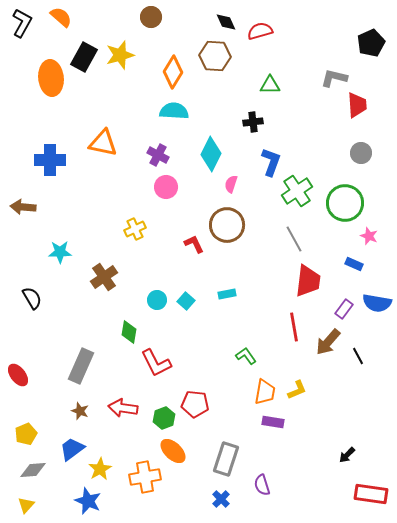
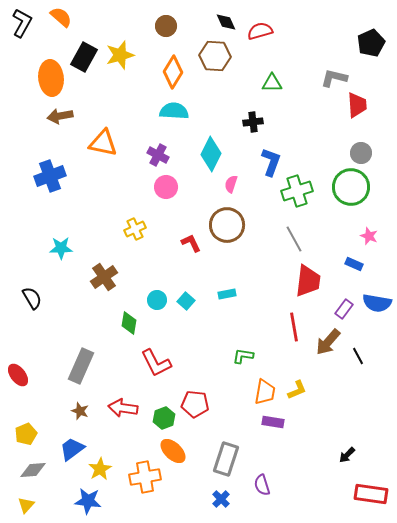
brown circle at (151, 17): moved 15 px right, 9 px down
green triangle at (270, 85): moved 2 px right, 2 px up
blue cross at (50, 160): moved 16 px down; rotated 20 degrees counterclockwise
green cross at (297, 191): rotated 16 degrees clockwise
green circle at (345, 203): moved 6 px right, 16 px up
brown arrow at (23, 207): moved 37 px right, 91 px up; rotated 15 degrees counterclockwise
red L-shape at (194, 244): moved 3 px left, 1 px up
cyan star at (60, 252): moved 1 px right, 4 px up
green diamond at (129, 332): moved 9 px up
green L-shape at (246, 356): moved 3 px left; rotated 45 degrees counterclockwise
blue star at (88, 501): rotated 16 degrees counterclockwise
